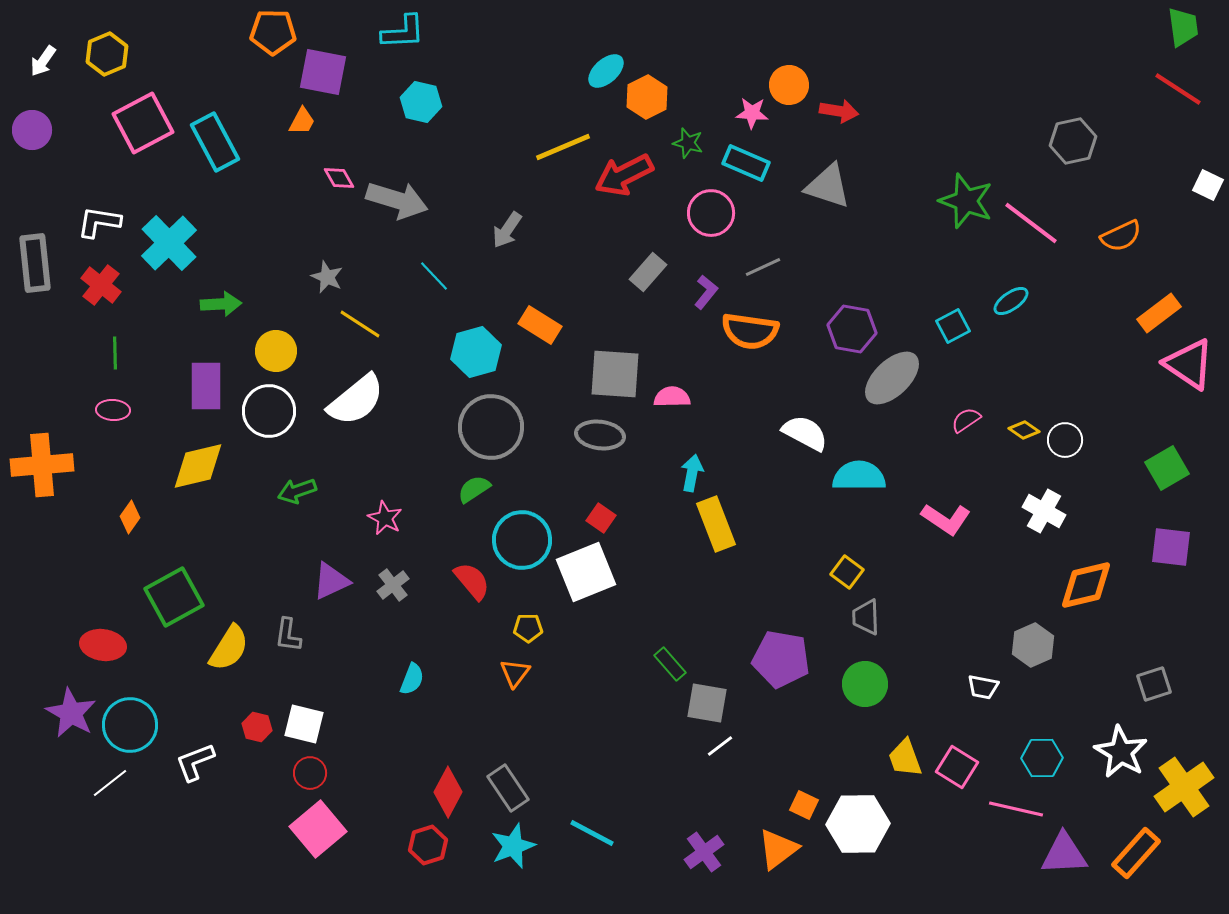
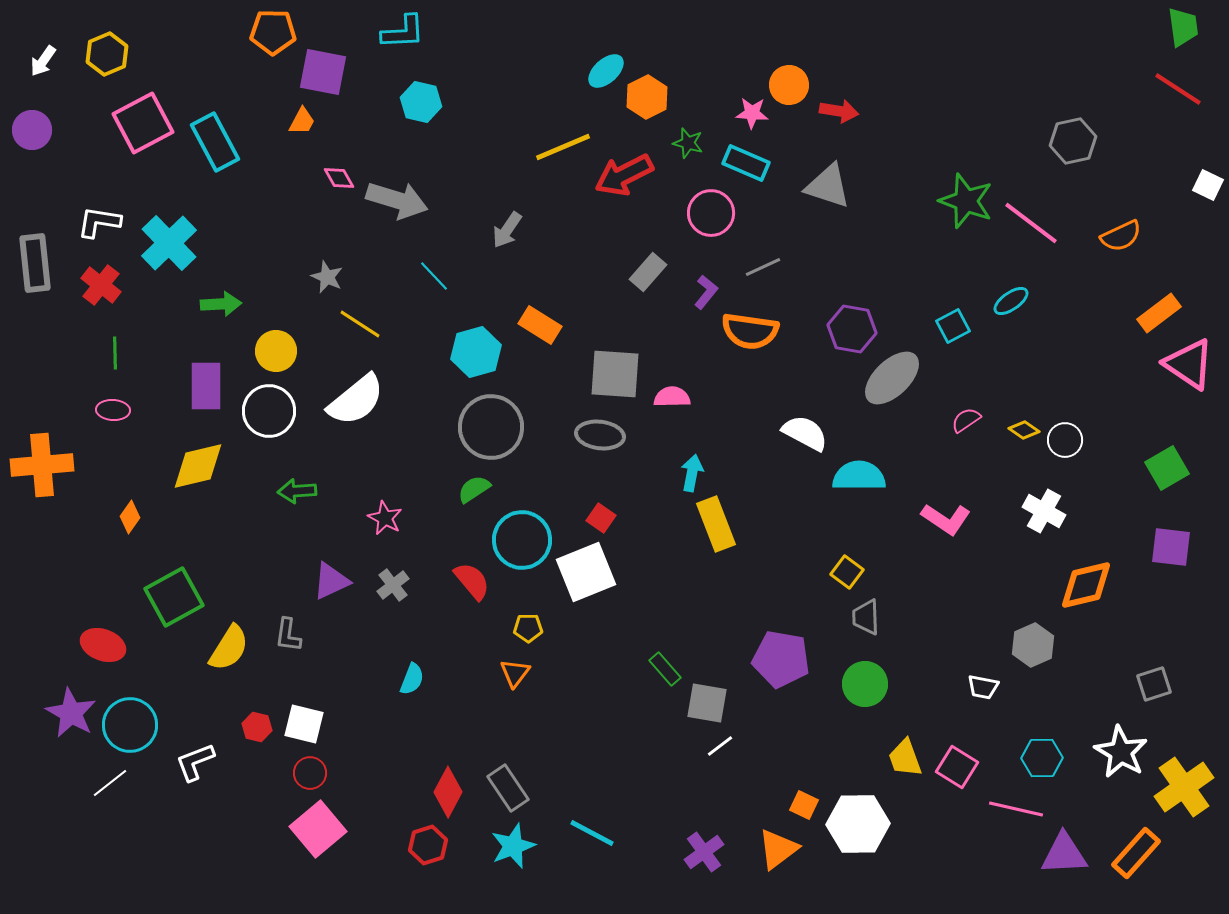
green arrow at (297, 491): rotated 15 degrees clockwise
red ellipse at (103, 645): rotated 12 degrees clockwise
green rectangle at (670, 664): moved 5 px left, 5 px down
